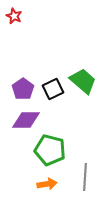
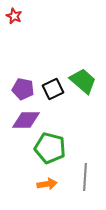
purple pentagon: rotated 25 degrees counterclockwise
green pentagon: moved 2 px up
